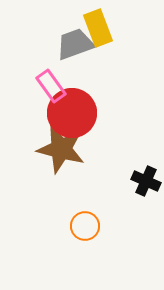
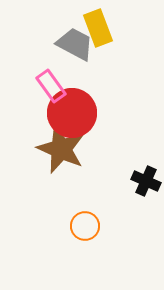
gray trapezoid: rotated 48 degrees clockwise
brown star: rotated 9 degrees clockwise
